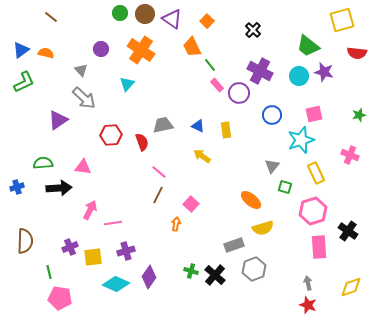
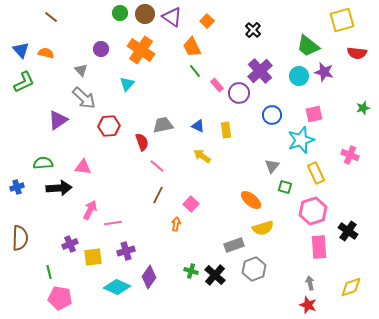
purple triangle at (172, 19): moved 2 px up
blue triangle at (21, 50): rotated 36 degrees counterclockwise
green line at (210, 65): moved 15 px left, 6 px down
purple cross at (260, 71): rotated 20 degrees clockwise
green star at (359, 115): moved 4 px right, 7 px up
red hexagon at (111, 135): moved 2 px left, 9 px up
pink line at (159, 172): moved 2 px left, 6 px up
brown semicircle at (25, 241): moved 5 px left, 3 px up
purple cross at (70, 247): moved 3 px up
gray arrow at (308, 283): moved 2 px right
cyan diamond at (116, 284): moved 1 px right, 3 px down
